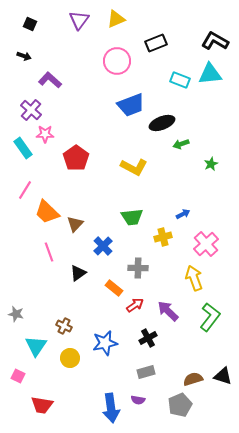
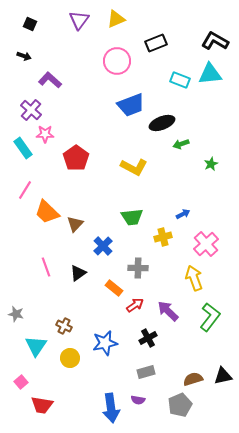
pink line at (49, 252): moved 3 px left, 15 px down
pink square at (18, 376): moved 3 px right, 6 px down; rotated 24 degrees clockwise
black triangle at (223, 376): rotated 30 degrees counterclockwise
